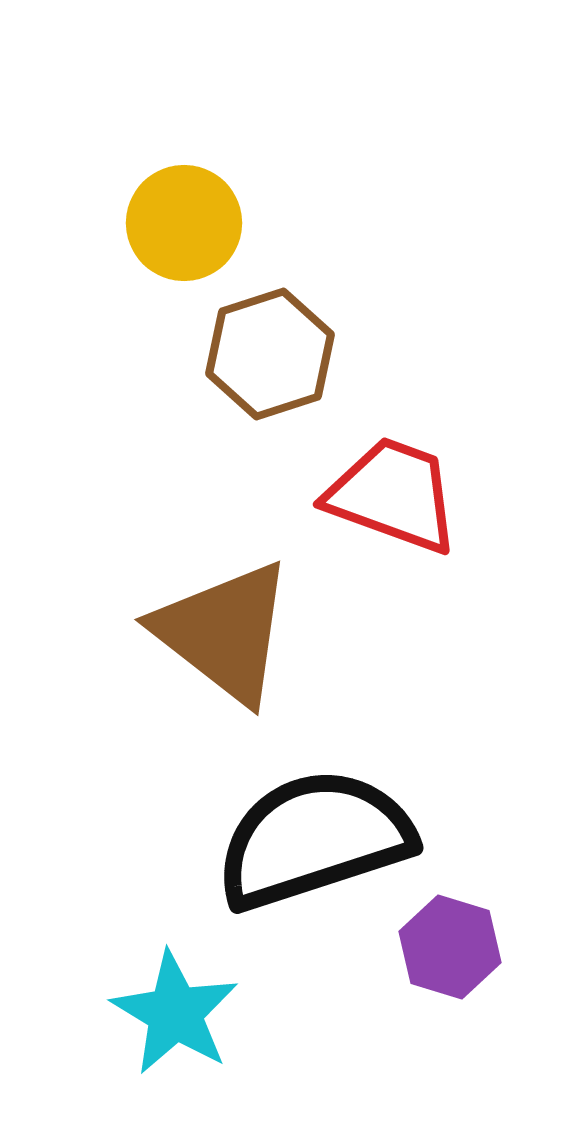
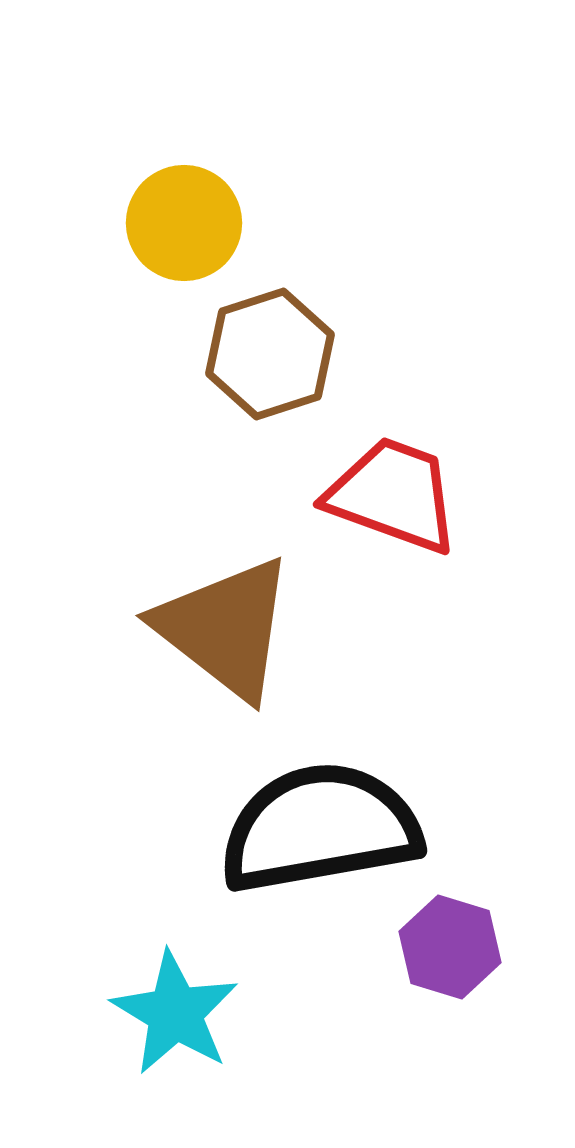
brown triangle: moved 1 px right, 4 px up
black semicircle: moved 6 px right, 11 px up; rotated 8 degrees clockwise
